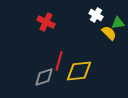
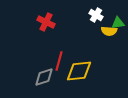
yellow semicircle: moved 2 px up; rotated 140 degrees clockwise
